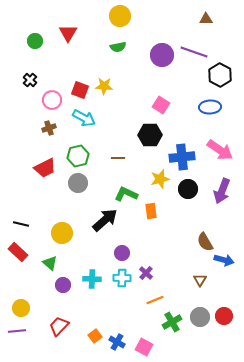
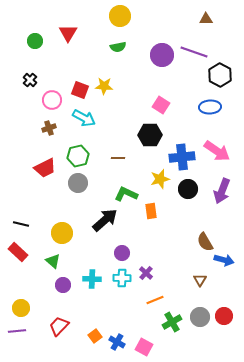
pink arrow at (220, 150): moved 3 px left, 1 px down
green triangle at (50, 263): moved 3 px right, 2 px up
